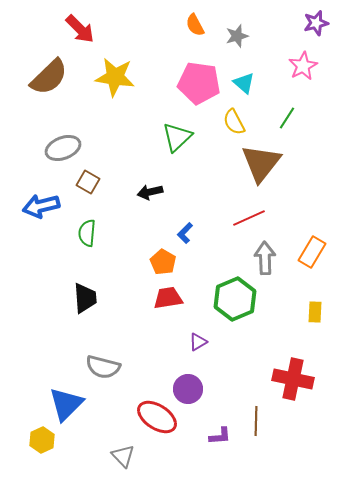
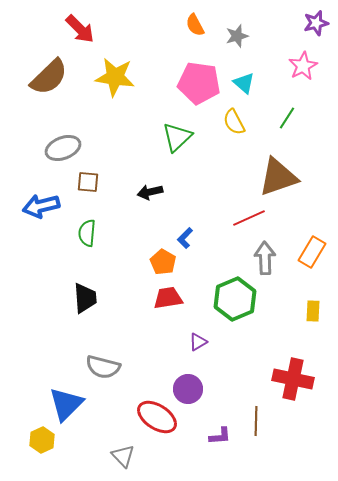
brown triangle: moved 17 px right, 14 px down; rotated 33 degrees clockwise
brown square: rotated 25 degrees counterclockwise
blue L-shape: moved 5 px down
yellow rectangle: moved 2 px left, 1 px up
